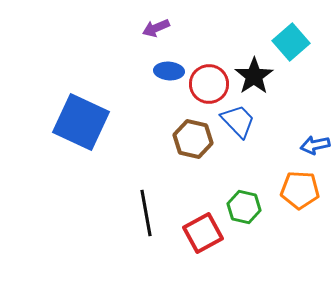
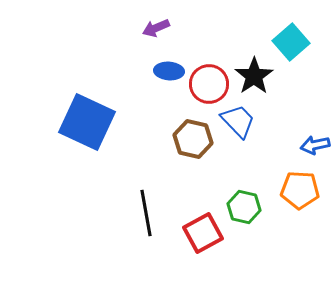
blue square: moved 6 px right
